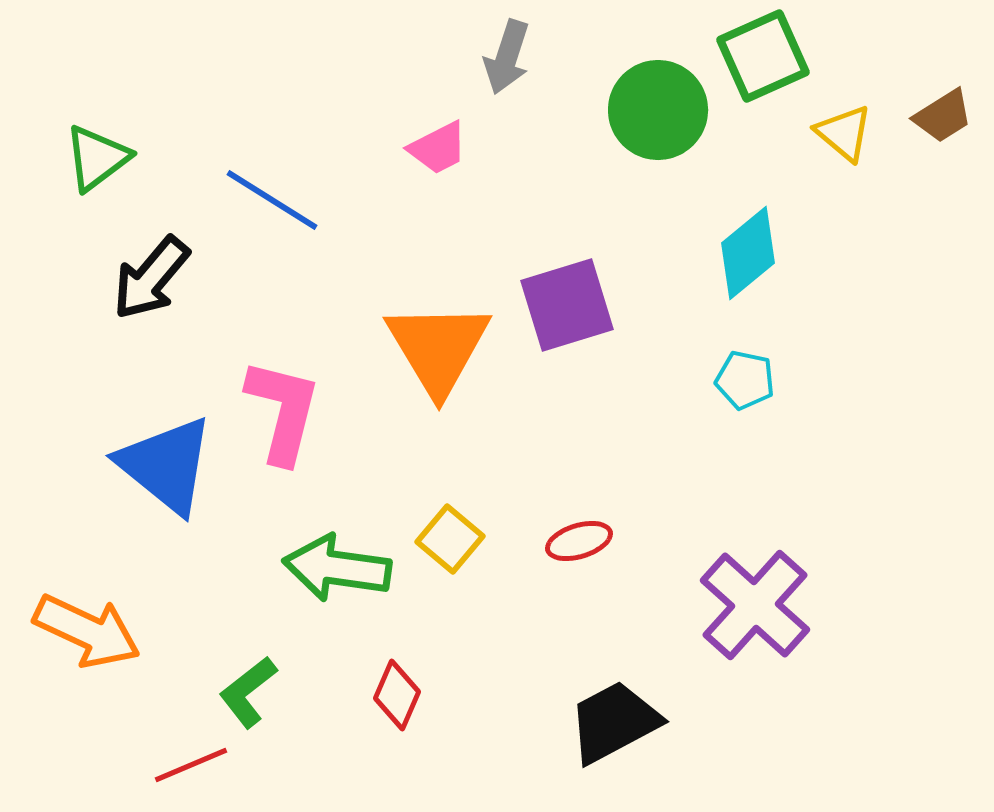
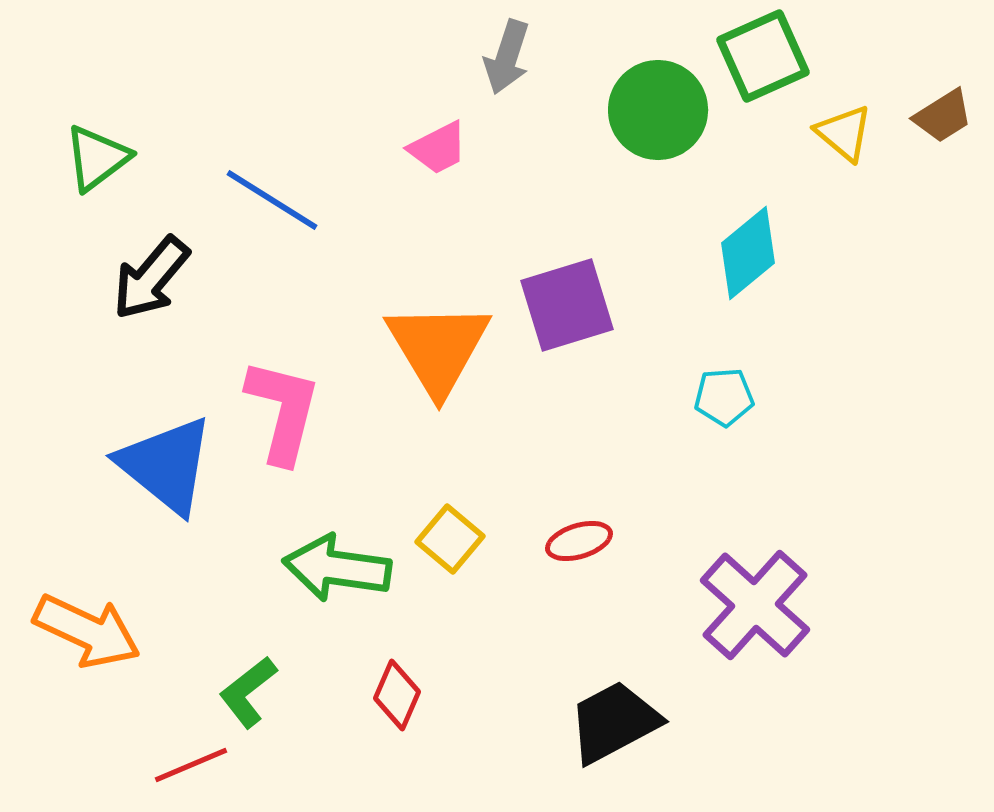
cyan pentagon: moved 21 px left, 17 px down; rotated 16 degrees counterclockwise
